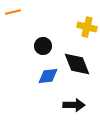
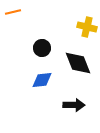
black circle: moved 1 px left, 2 px down
black diamond: moved 1 px right, 1 px up
blue diamond: moved 6 px left, 4 px down
